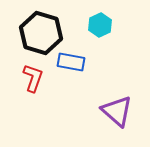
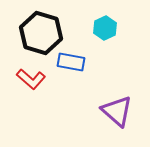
cyan hexagon: moved 5 px right, 3 px down
red L-shape: moved 2 px left, 1 px down; rotated 112 degrees clockwise
